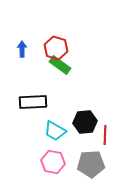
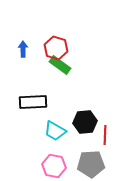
blue arrow: moved 1 px right
pink hexagon: moved 1 px right, 4 px down
